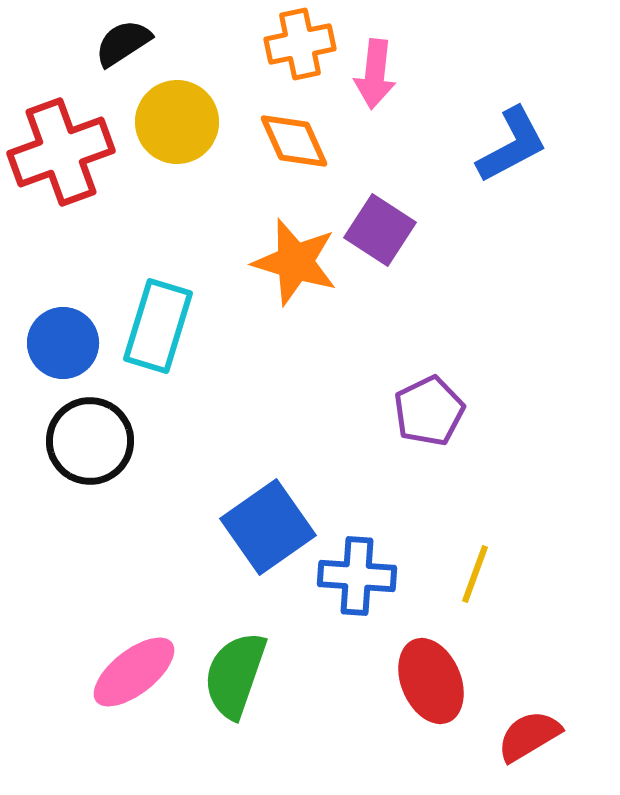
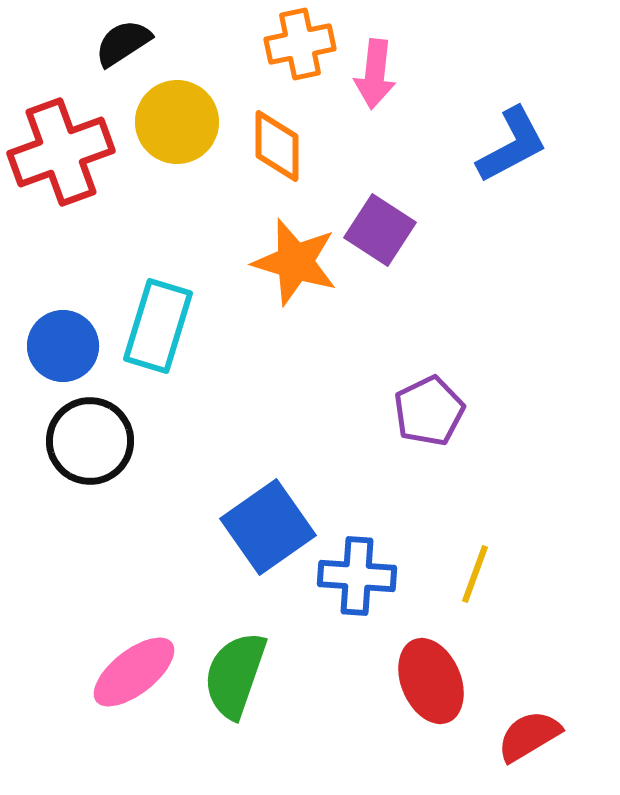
orange diamond: moved 17 px left, 5 px down; rotated 24 degrees clockwise
blue circle: moved 3 px down
